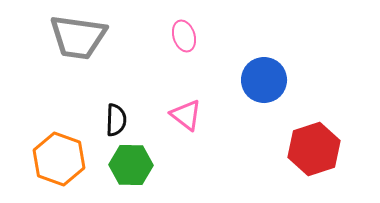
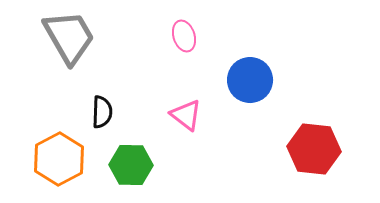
gray trapezoid: moved 9 px left; rotated 128 degrees counterclockwise
blue circle: moved 14 px left
black semicircle: moved 14 px left, 8 px up
red hexagon: rotated 24 degrees clockwise
orange hexagon: rotated 12 degrees clockwise
